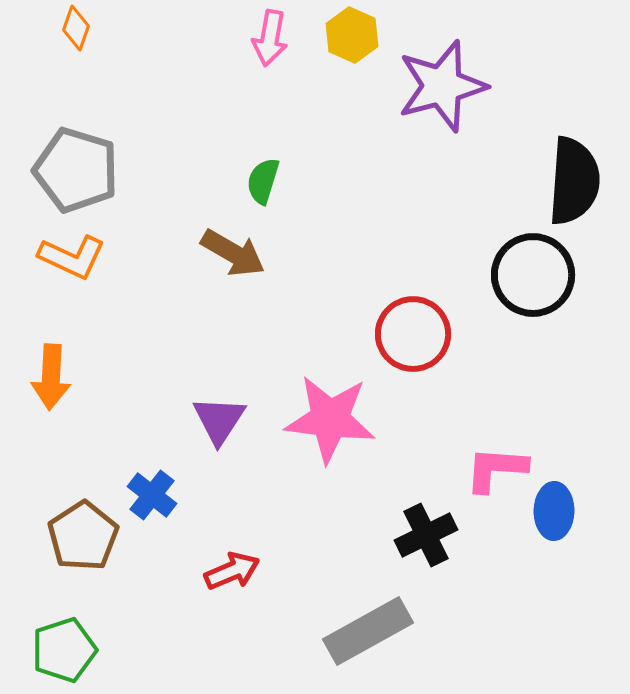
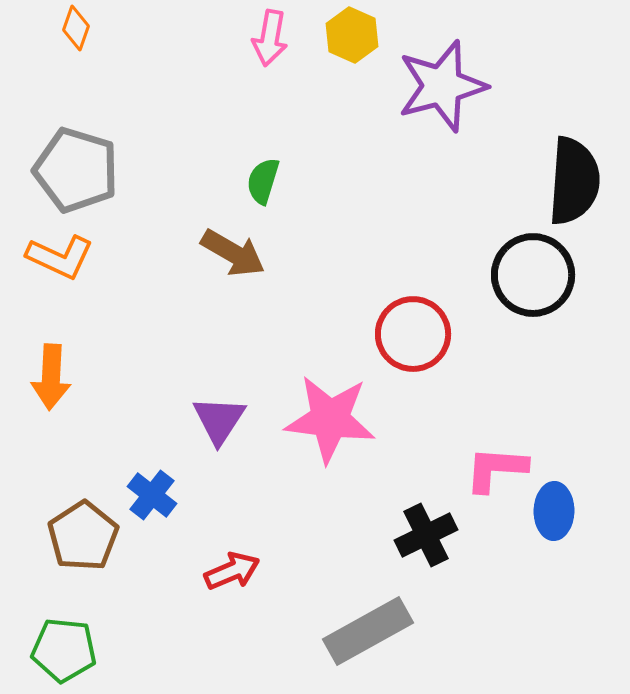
orange L-shape: moved 12 px left
green pentagon: rotated 24 degrees clockwise
